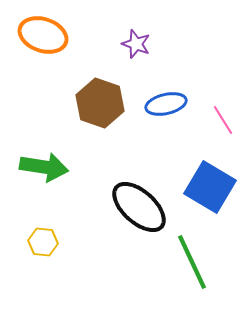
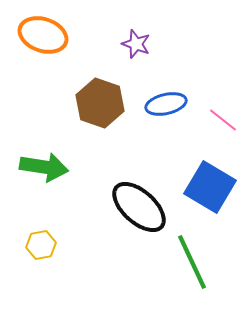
pink line: rotated 20 degrees counterclockwise
yellow hexagon: moved 2 px left, 3 px down; rotated 16 degrees counterclockwise
